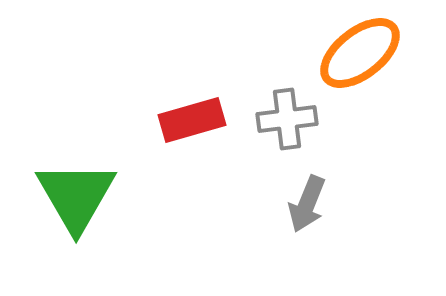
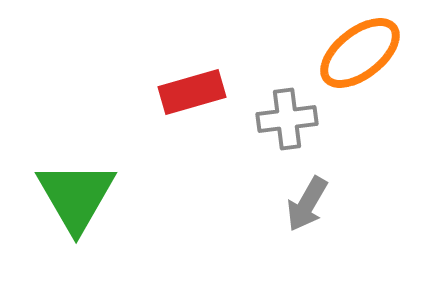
red rectangle: moved 28 px up
gray arrow: rotated 8 degrees clockwise
